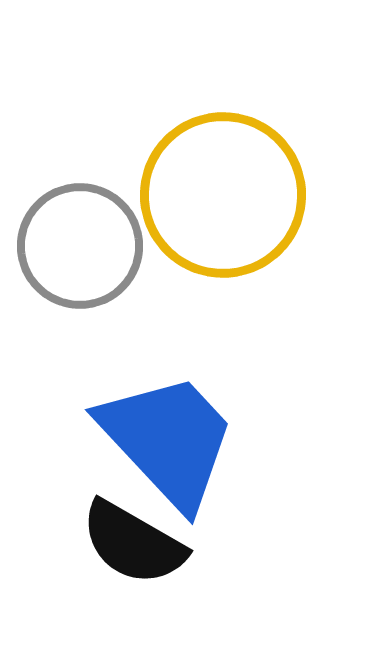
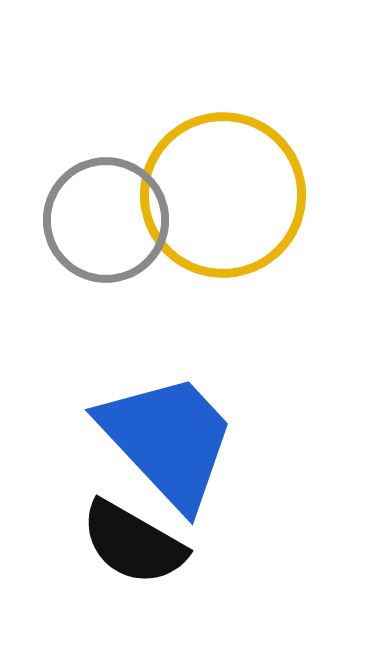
gray circle: moved 26 px right, 26 px up
